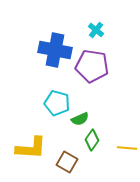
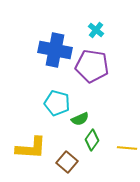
brown square: rotated 10 degrees clockwise
